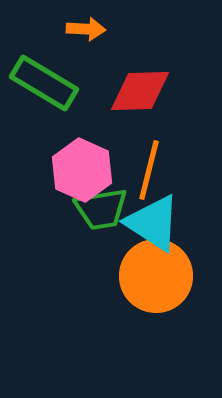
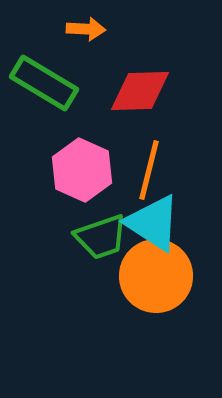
green trapezoid: moved 28 px down; rotated 10 degrees counterclockwise
